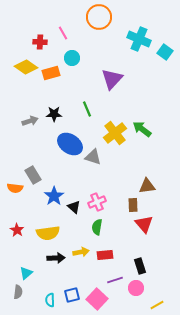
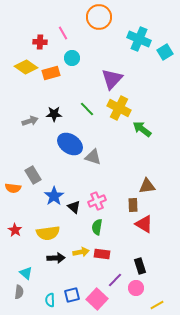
cyan square: rotated 21 degrees clockwise
green line: rotated 21 degrees counterclockwise
yellow cross: moved 4 px right, 25 px up; rotated 25 degrees counterclockwise
orange semicircle: moved 2 px left
pink cross: moved 1 px up
red triangle: rotated 18 degrees counterclockwise
red star: moved 2 px left
red rectangle: moved 3 px left, 1 px up; rotated 14 degrees clockwise
cyan triangle: rotated 40 degrees counterclockwise
purple line: rotated 28 degrees counterclockwise
gray semicircle: moved 1 px right
